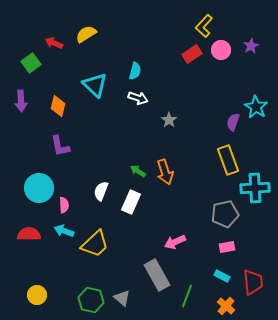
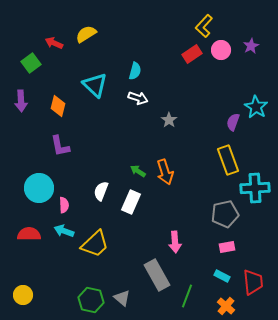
pink arrow: rotated 70 degrees counterclockwise
yellow circle: moved 14 px left
